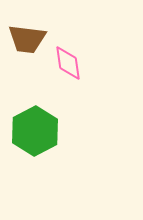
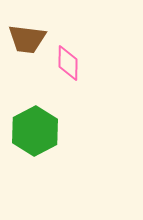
pink diamond: rotated 9 degrees clockwise
